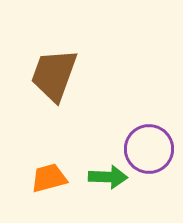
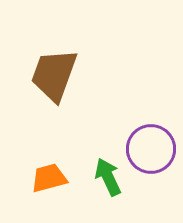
purple circle: moved 2 px right
green arrow: rotated 117 degrees counterclockwise
